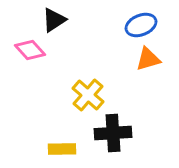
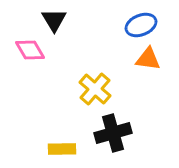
black triangle: rotated 28 degrees counterclockwise
pink diamond: rotated 12 degrees clockwise
orange triangle: rotated 24 degrees clockwise
yellow cross: moved 7 px right, 6 px up
black cross: rotated 12 degrees counterclockwise
